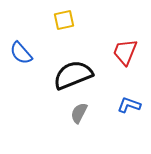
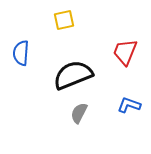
blue semicircle: rotated 45 degrees clockwise
